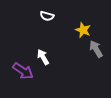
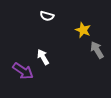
gray arrow: moved 1 px right, 1 px down
